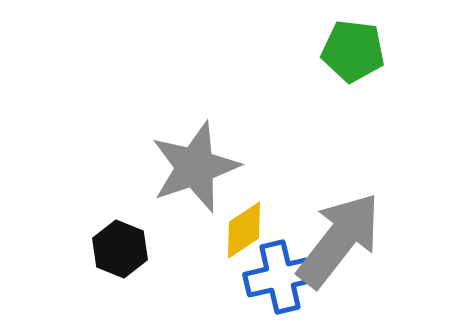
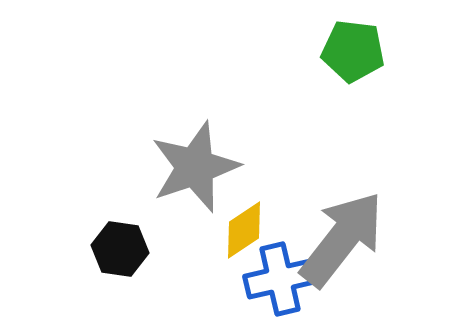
gray arrow: moved 3 px right, 1 px up
black hexagon: rotated 14 degrees counterclockwise
blue cross: moved 2 px down
